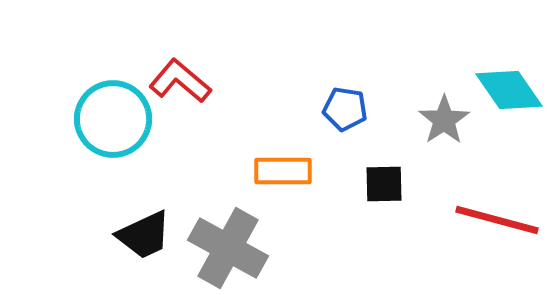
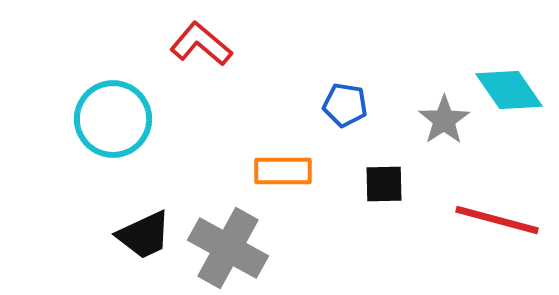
red L-shape: moved 21 px right, 37 px up
blue pentagon: moved 4 px up
